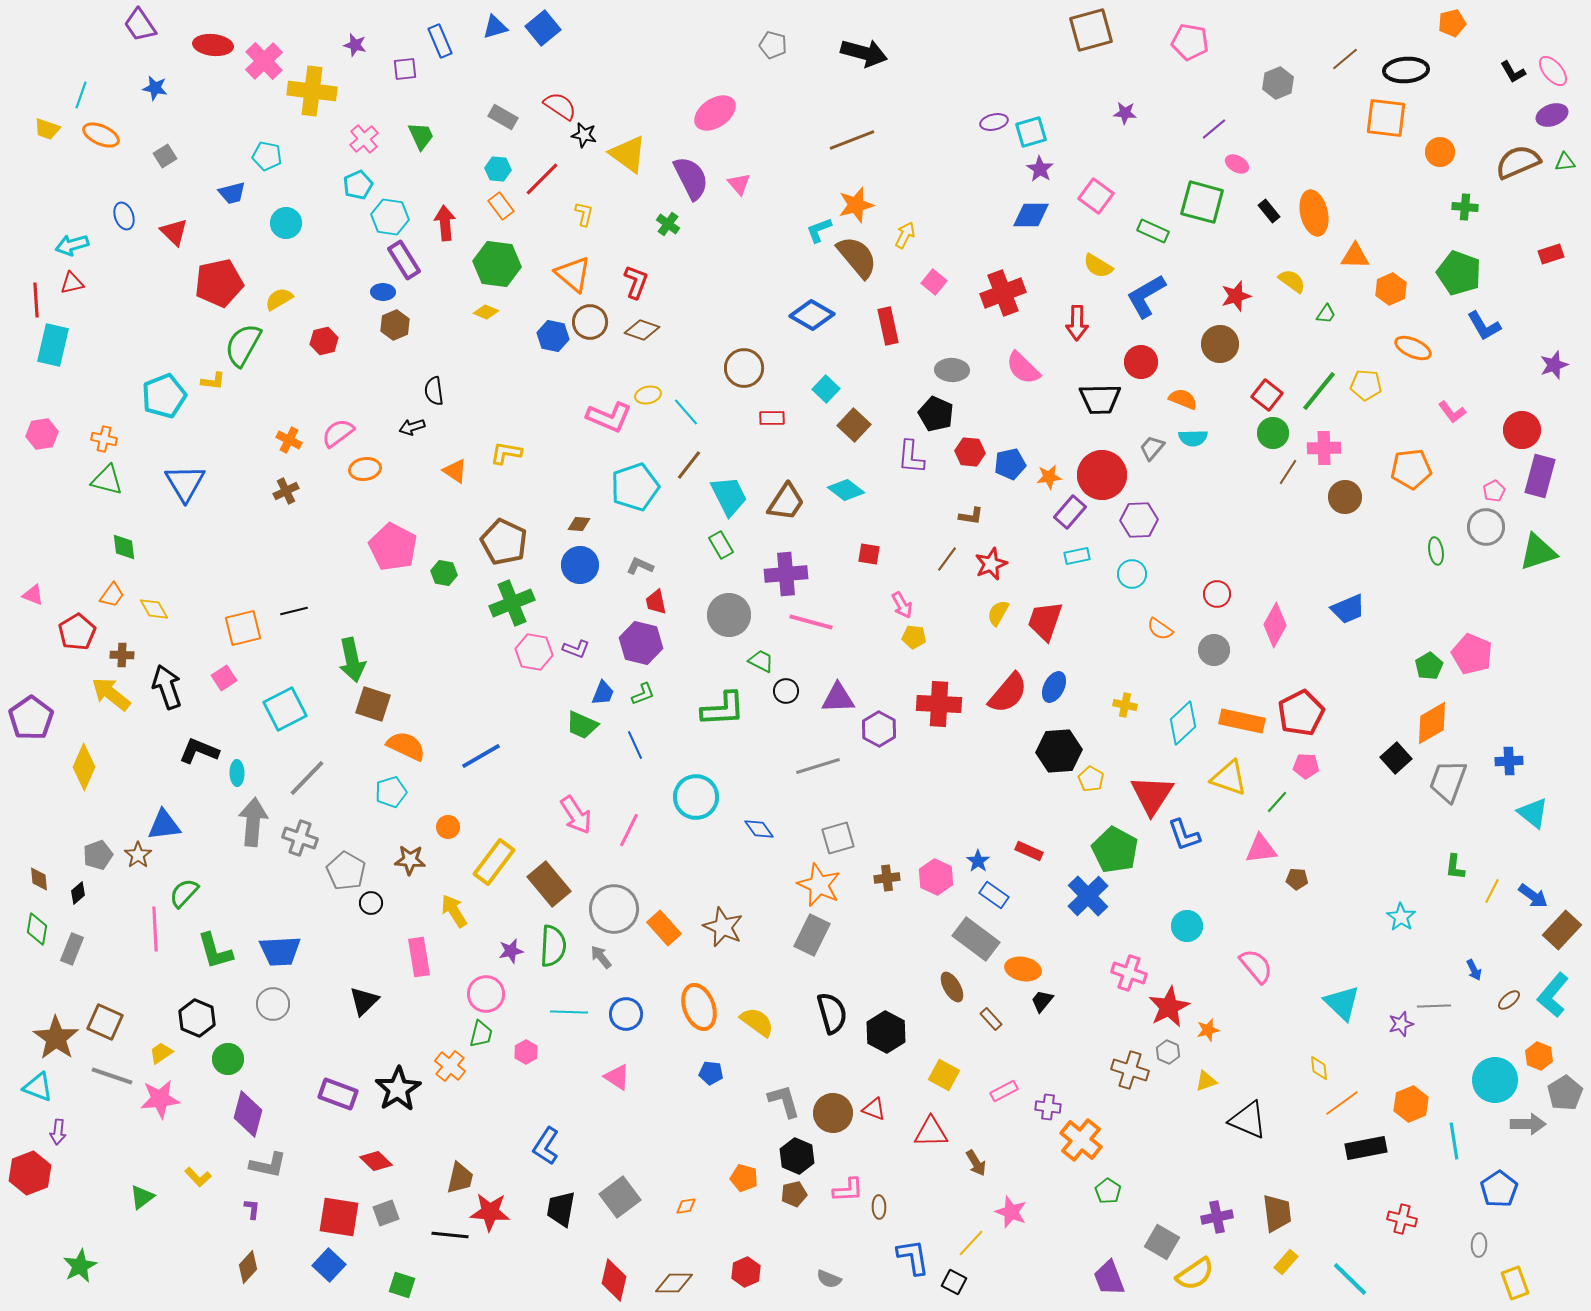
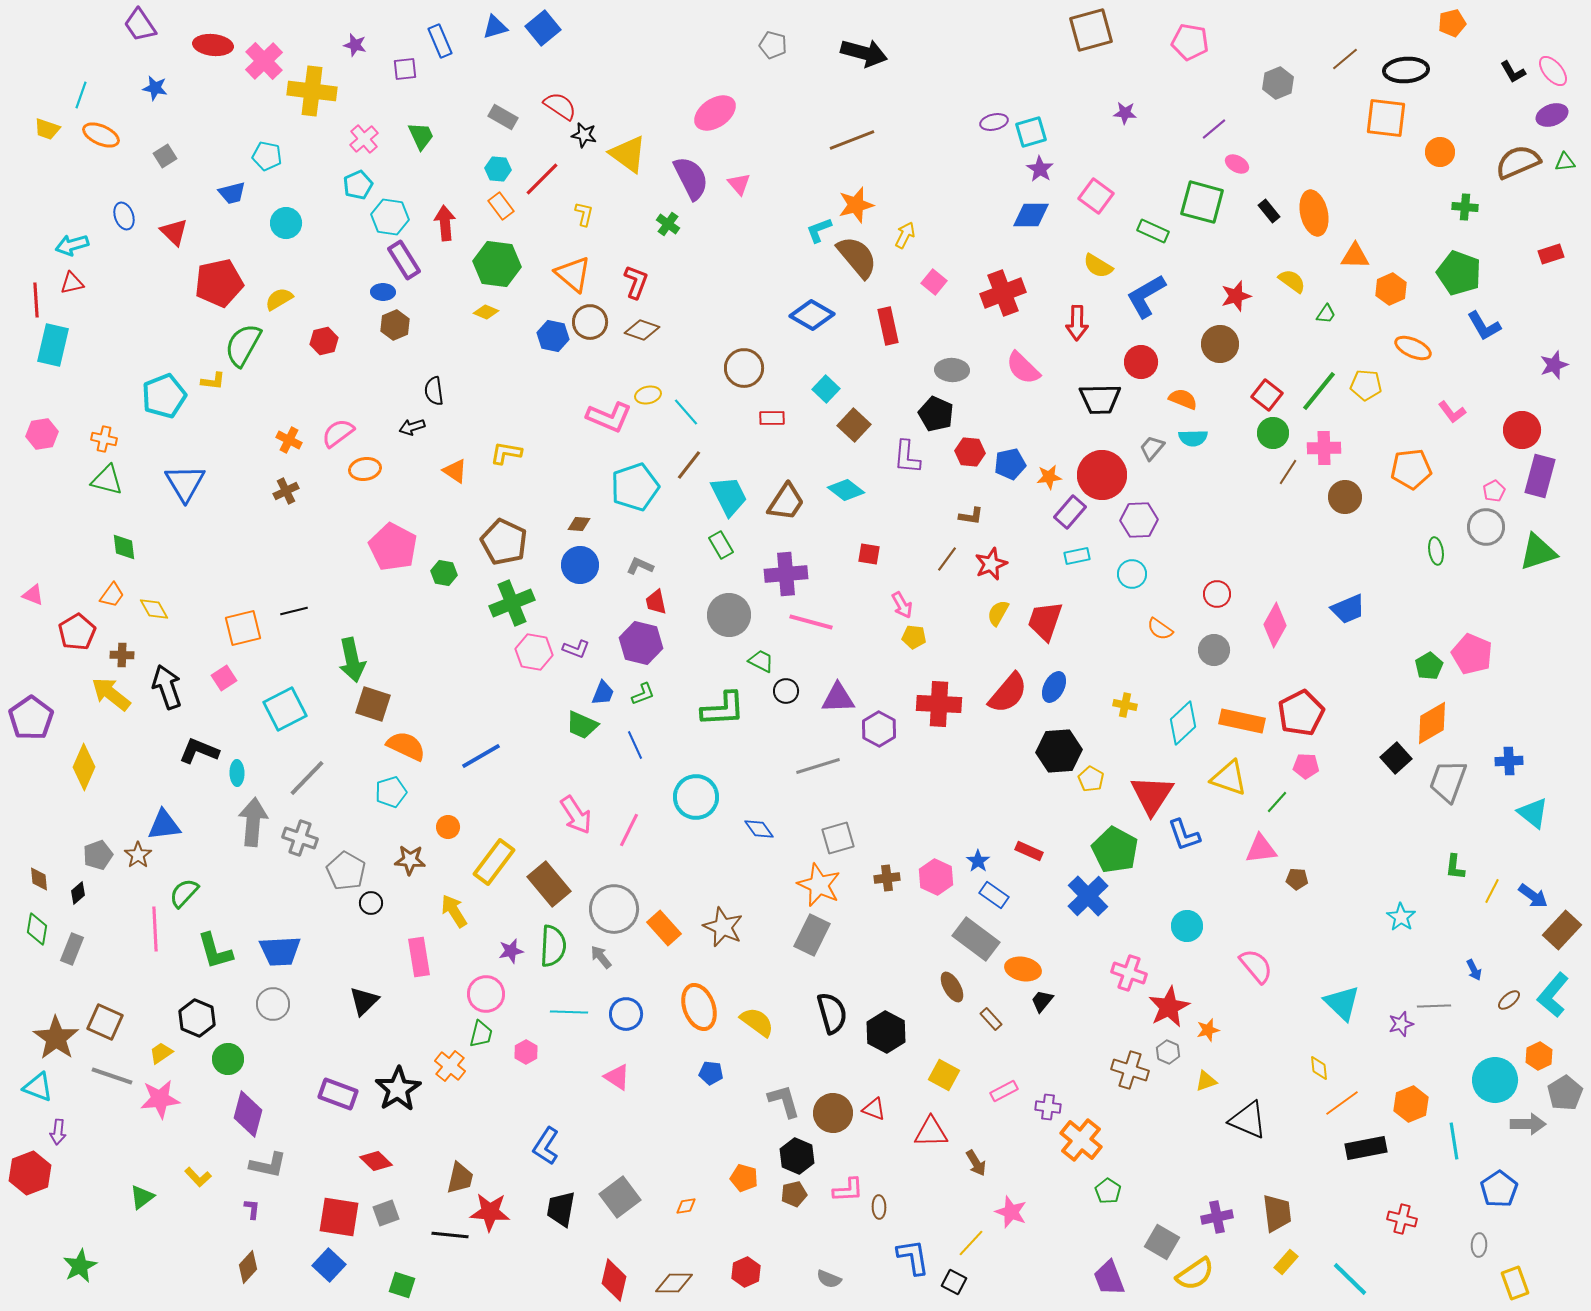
purple L-shape at (911, 457): moved 4 px left
orange hexagon at (1539, 1056): rotated 12 degrees clockwise
